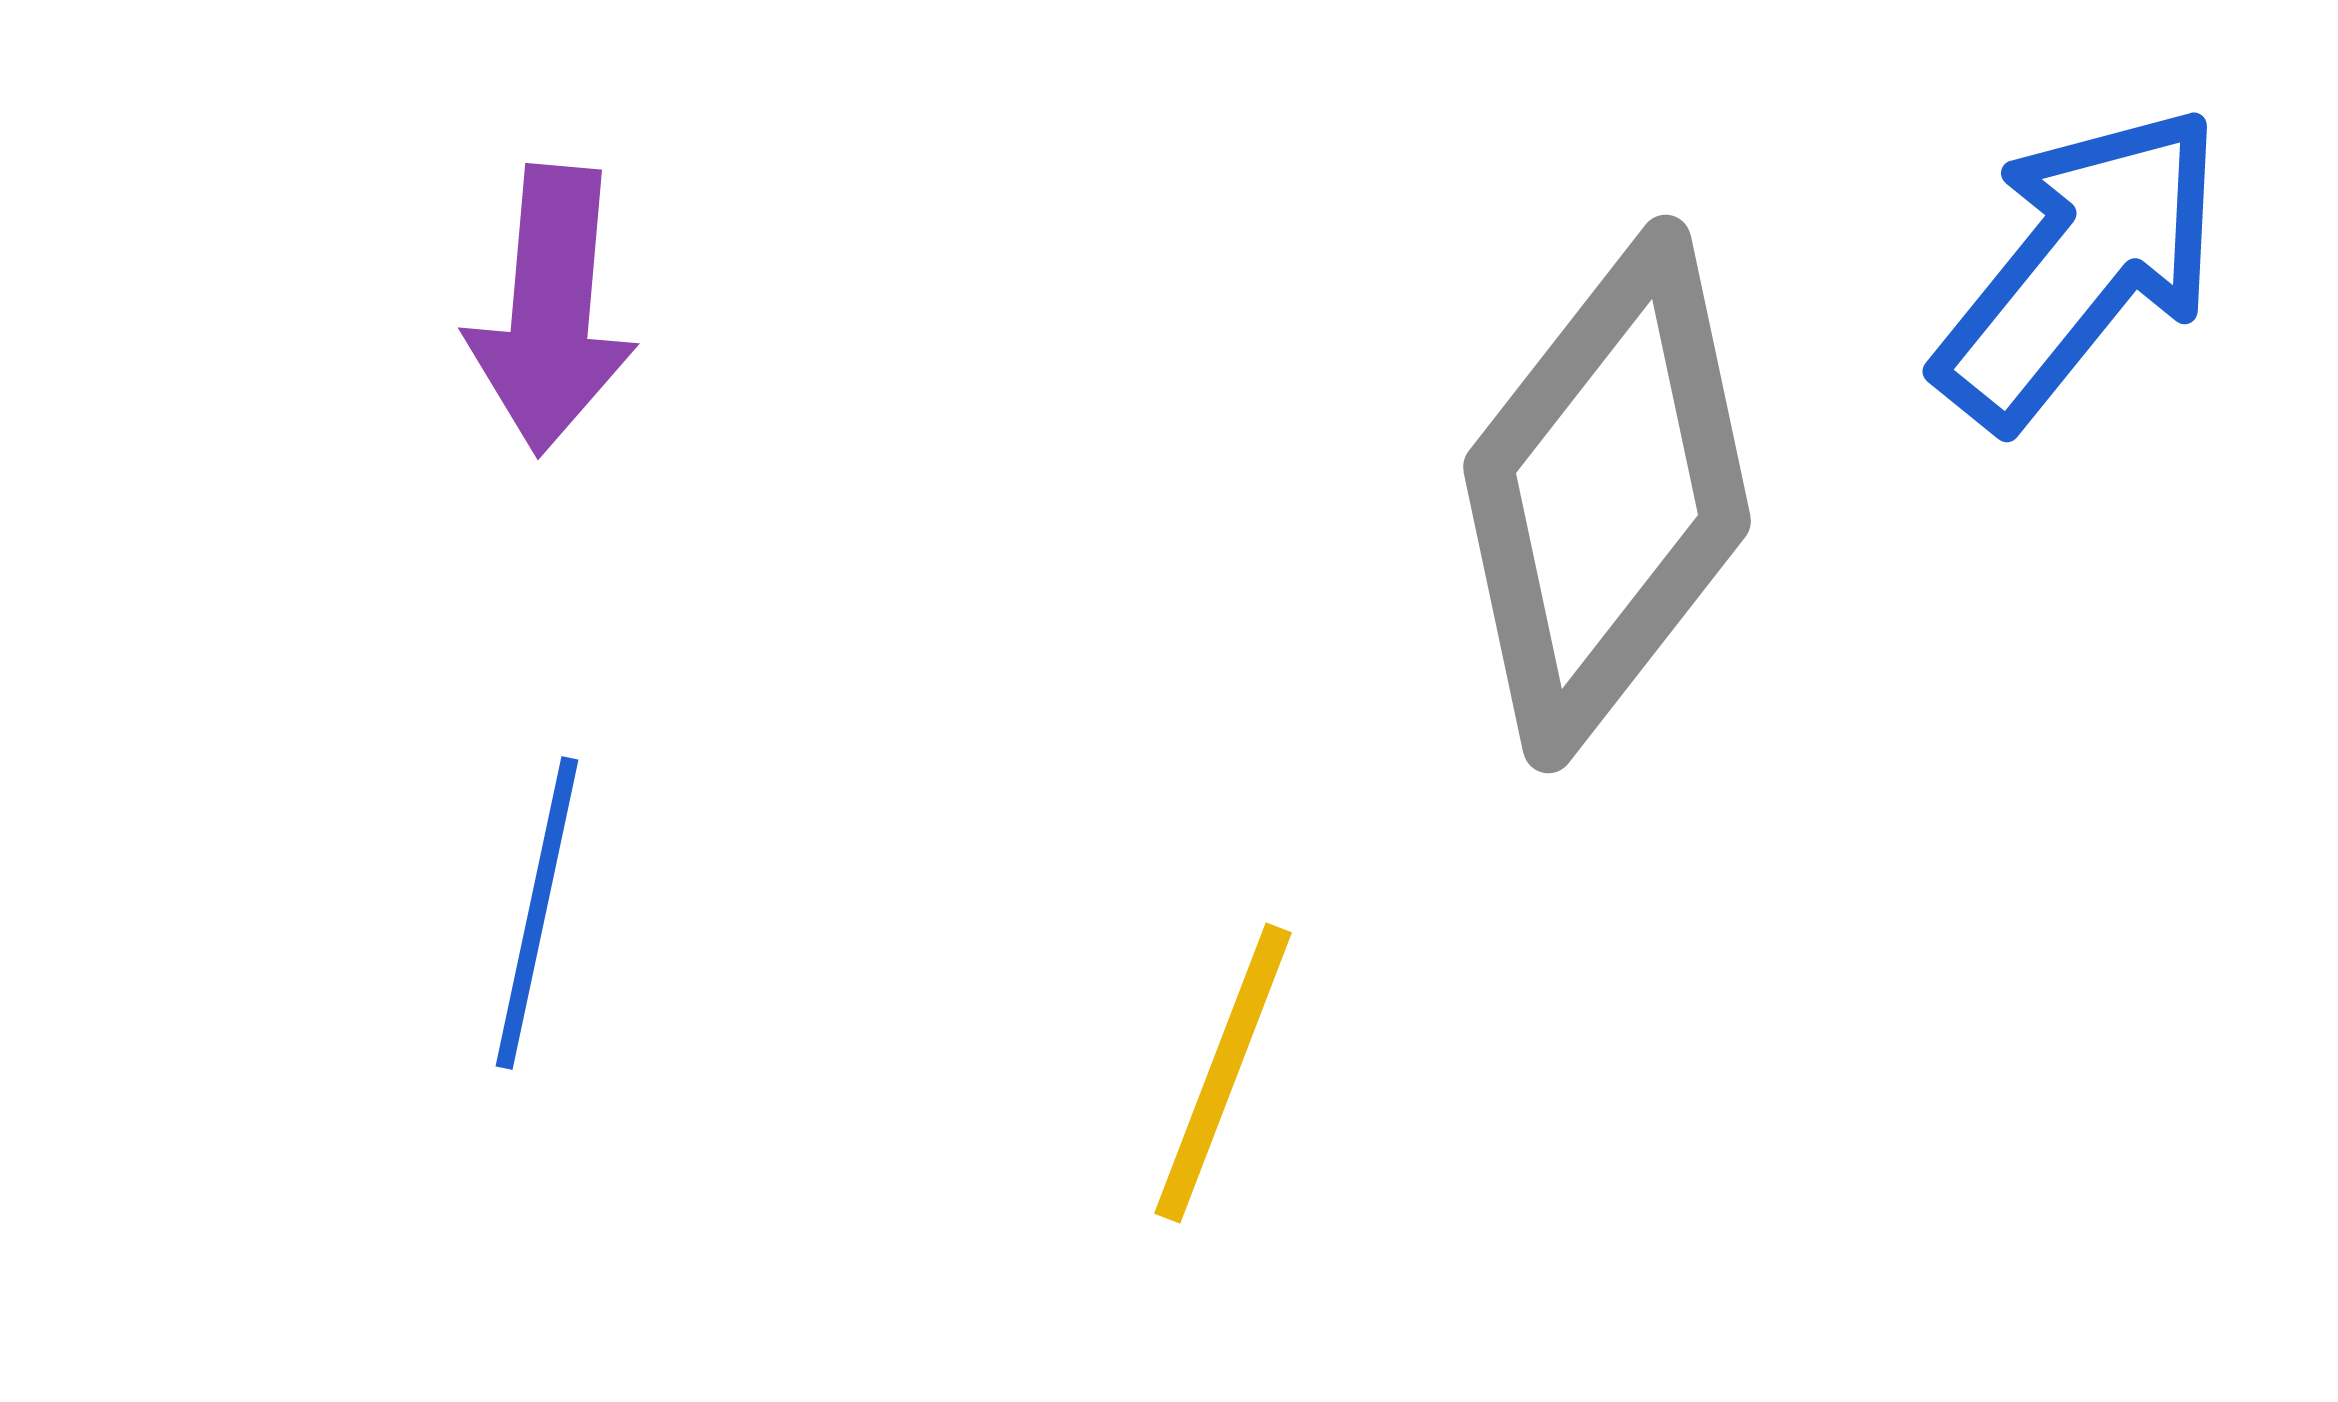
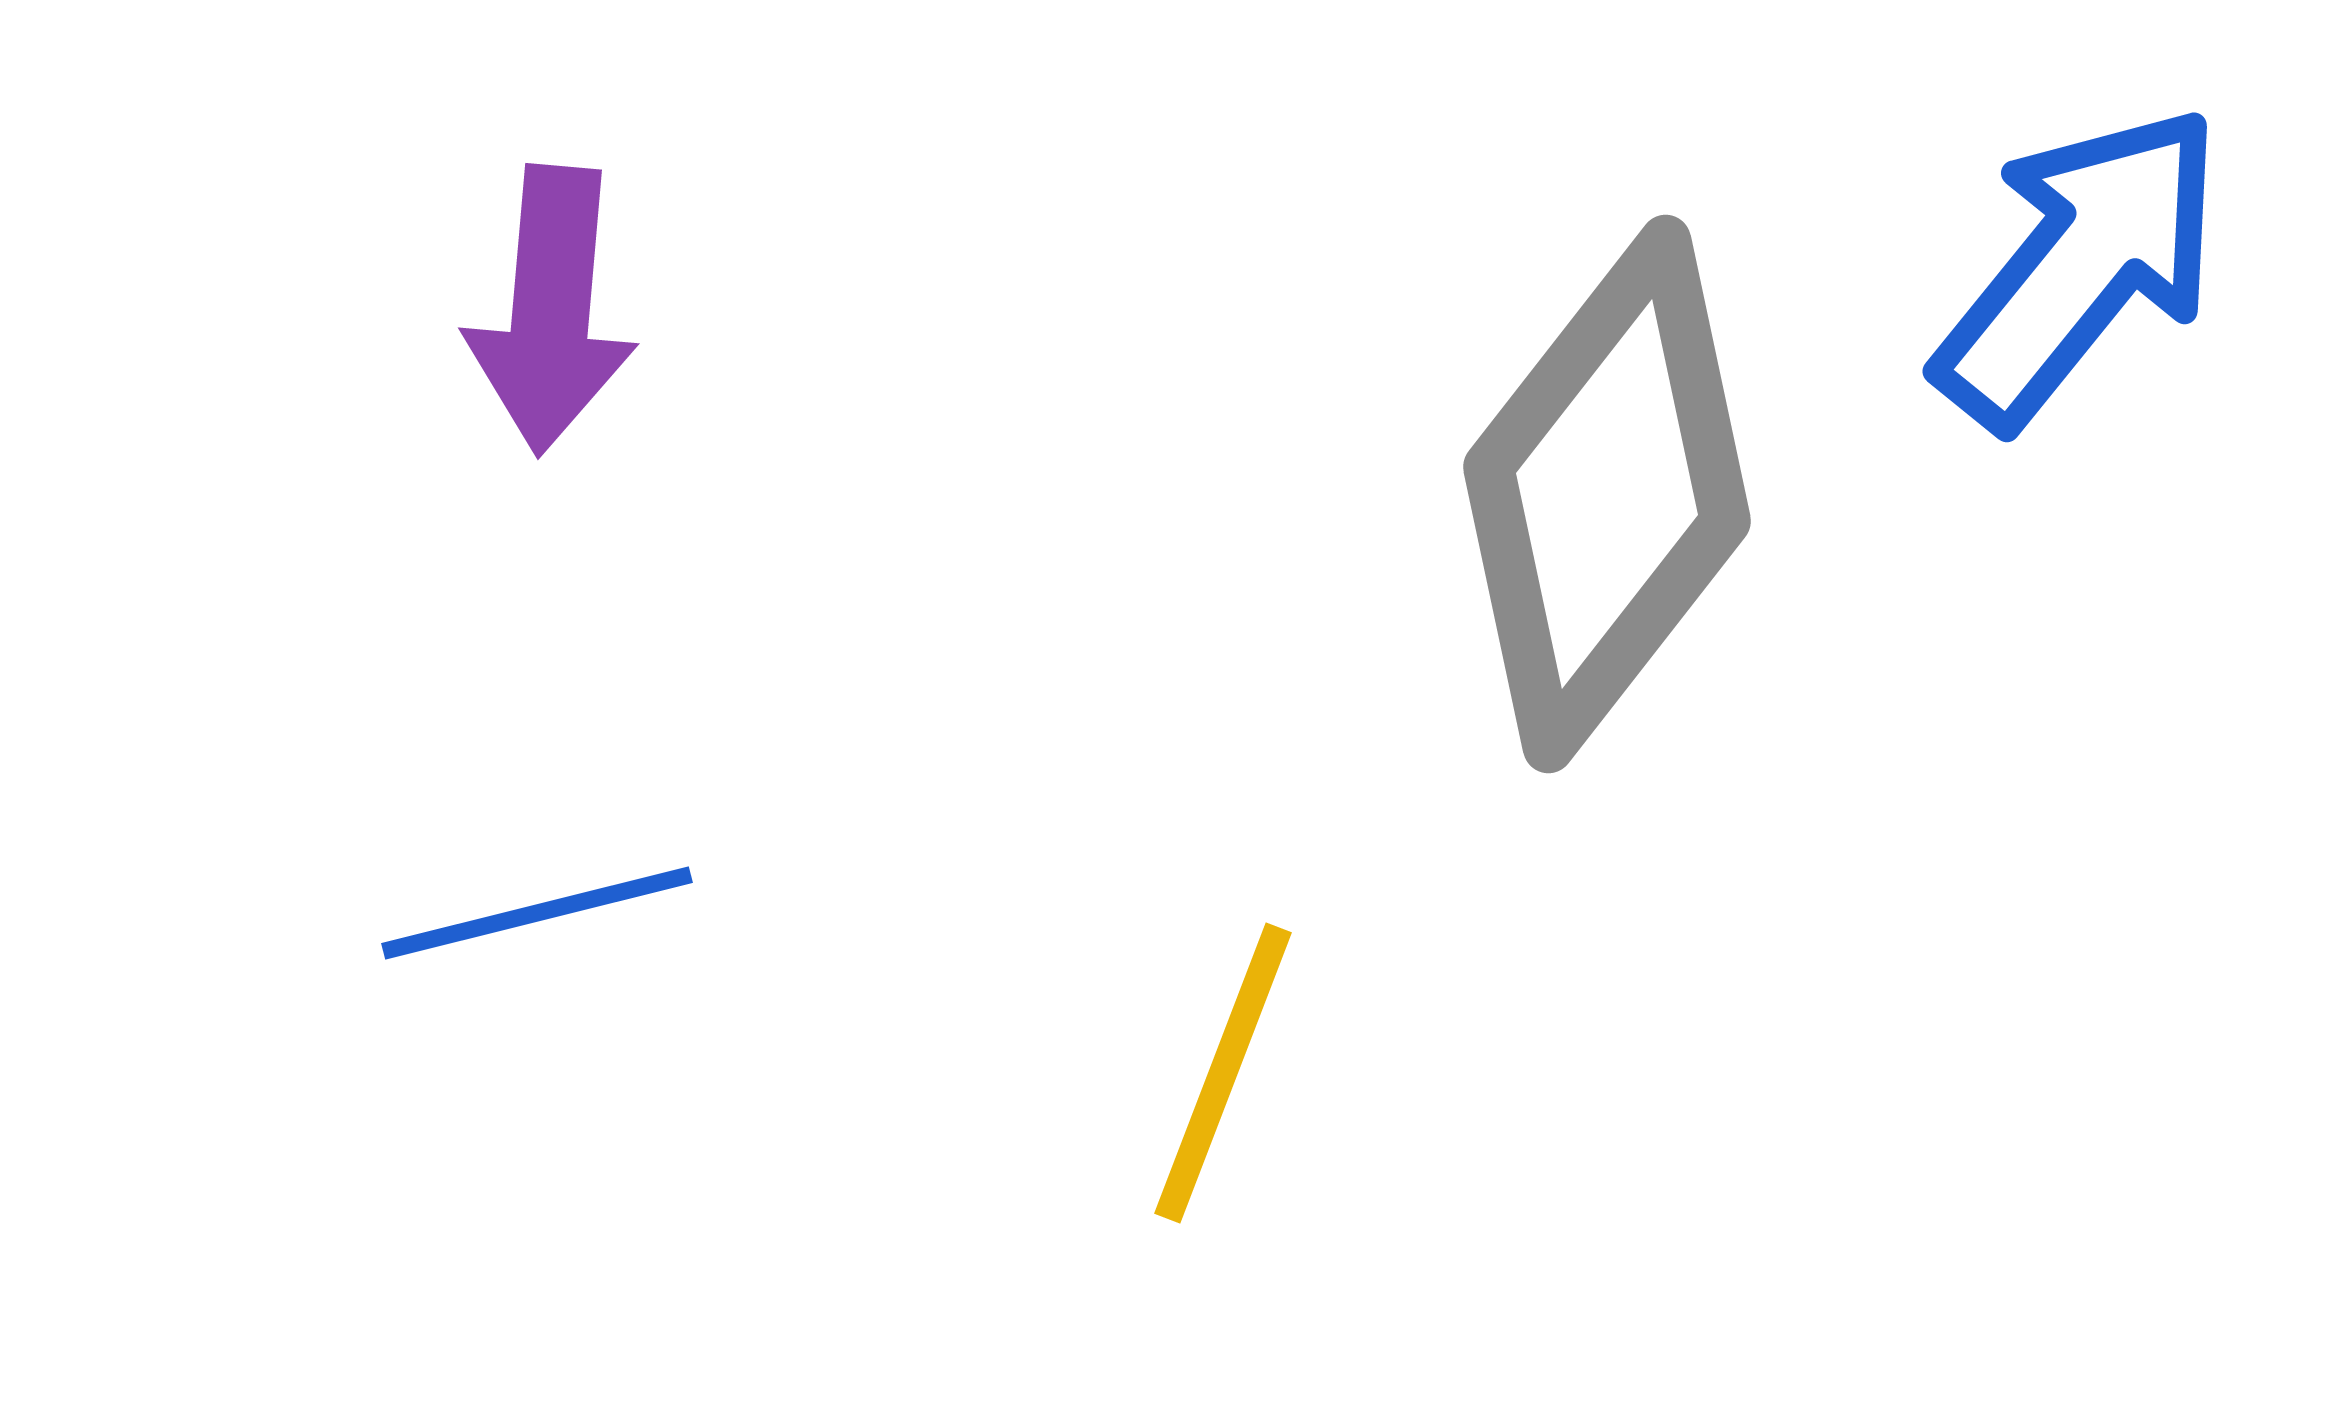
blue line: rotated 64 degrees clockwise
